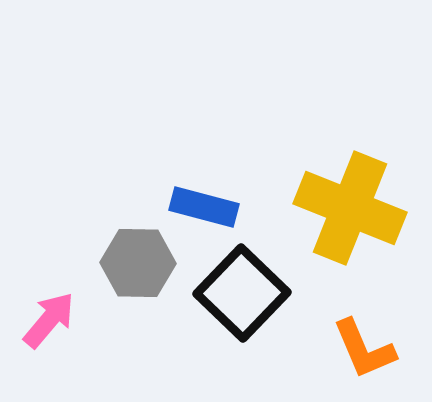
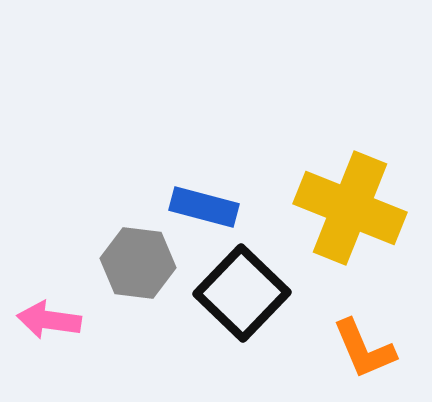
gray hexagon: rotated 6 degrees clockwise
pink arrow: rotated 122 degrees counterclockwise
